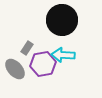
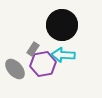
black circle: moved 5 px down
gray rectangle: moved 6 px right, 1 px down
